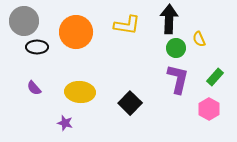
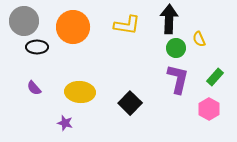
orange circle: moved 3 px left, 5 px up
